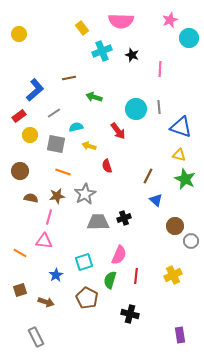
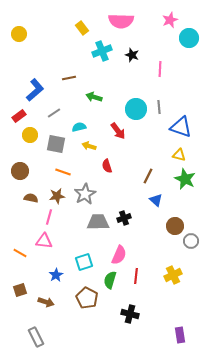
cyan semicircle at (76, 127): moved 3 px right
